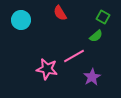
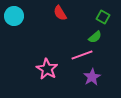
cyan circle: moved 7 px left, 4 px up
green semicircle: moved 1 px left, 1 px down
pink line: moved 8 px right, 1 px up; rotated 10 degrees clockwise
pink star: rotated 20 degrees clockwise
